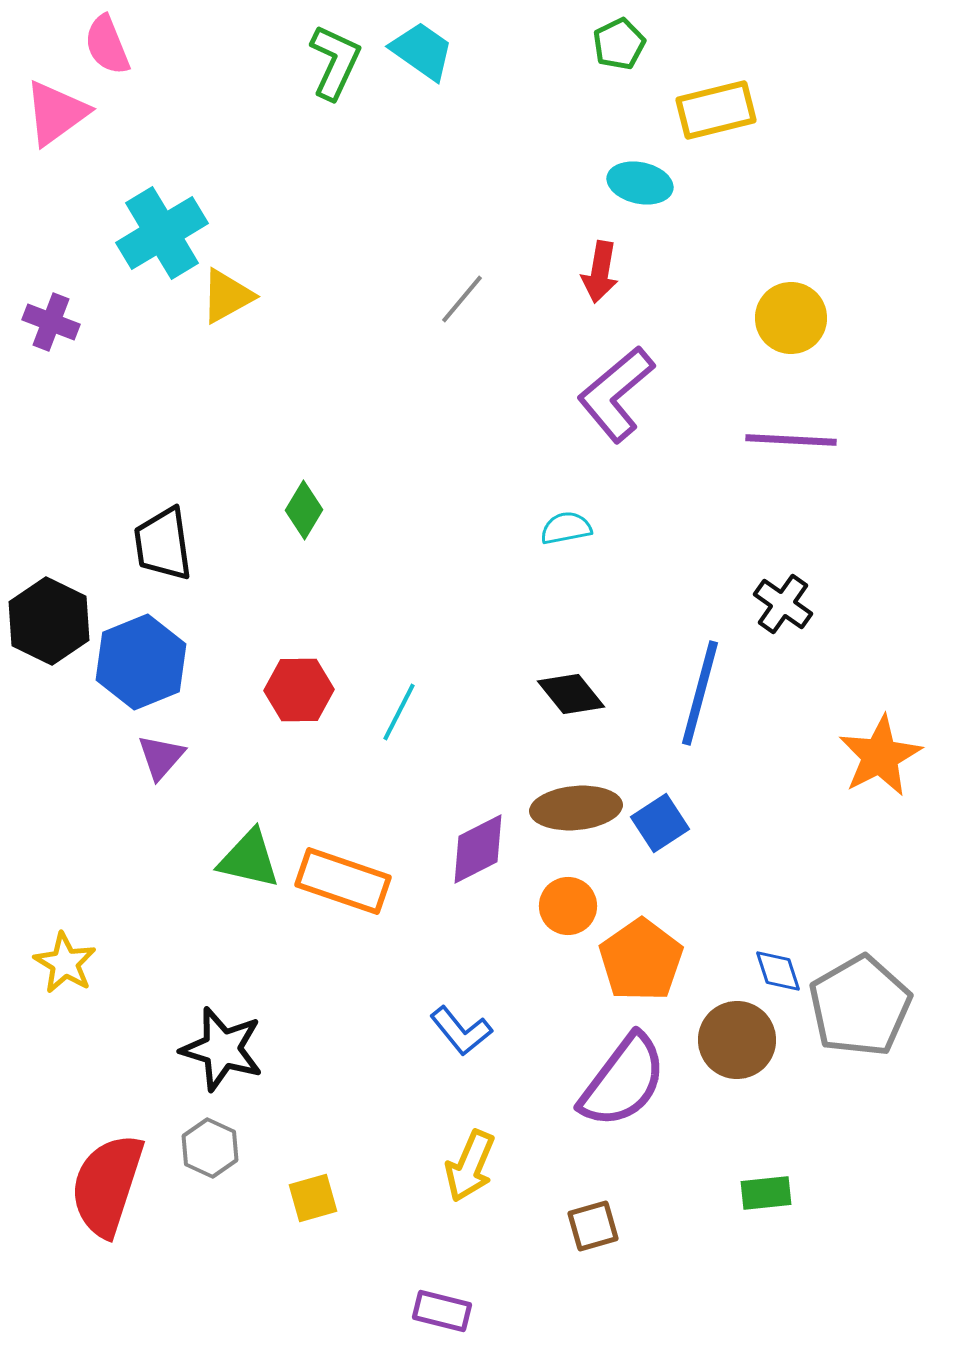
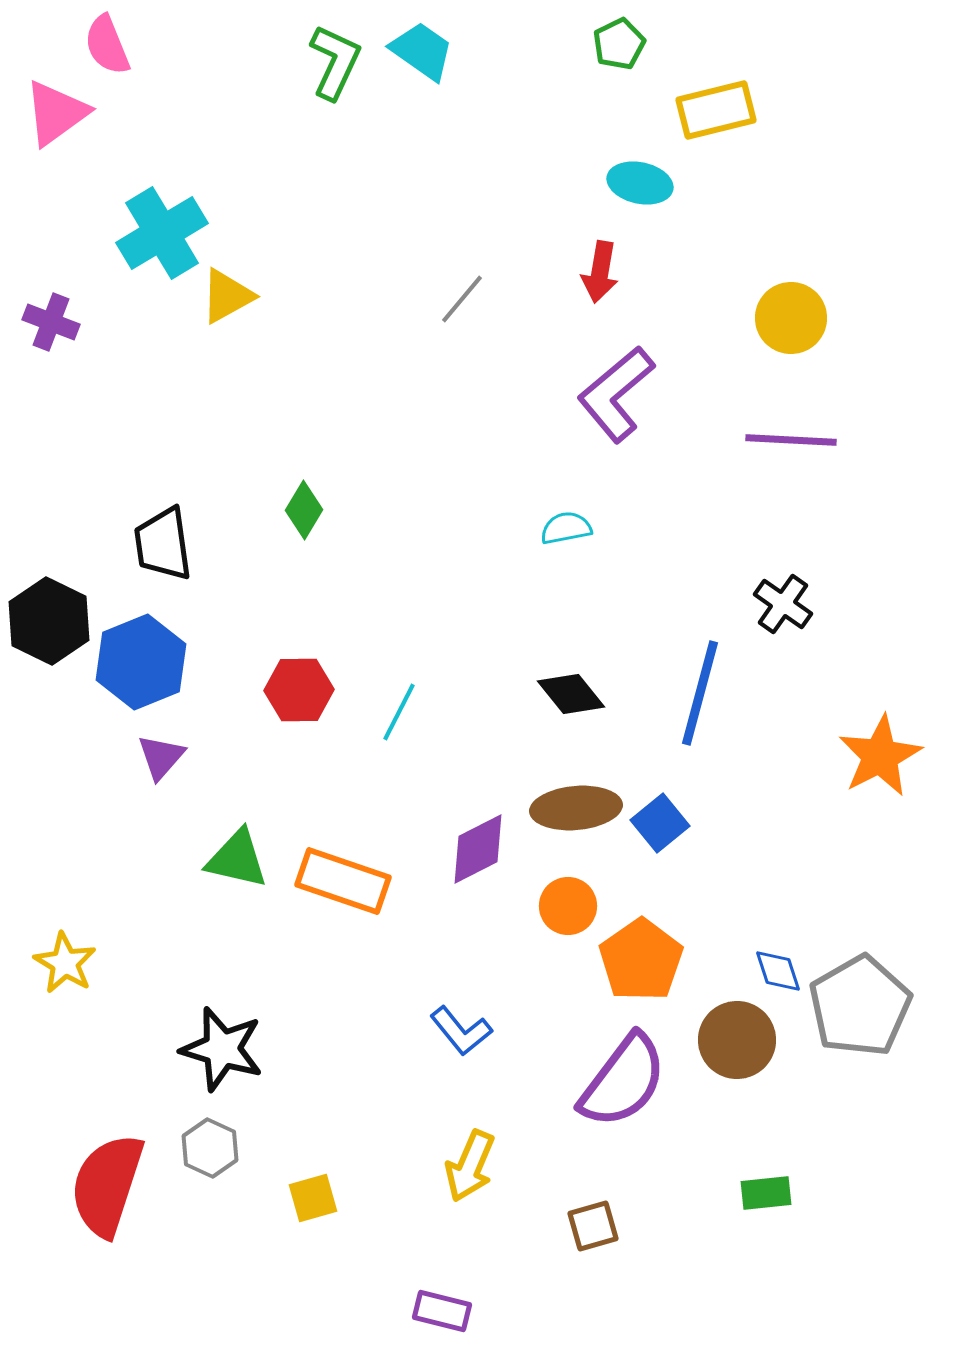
blue square at (660, 823): rotated 6 degrees counterclockwise
green triangle at (249, 859): moved 12 px left
